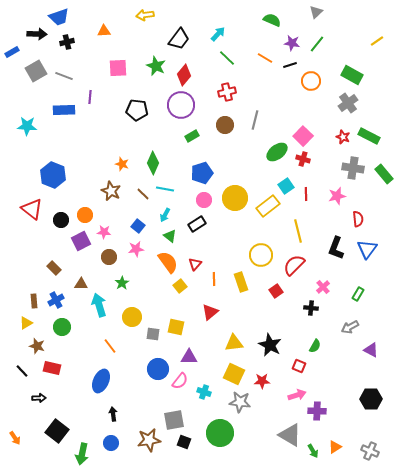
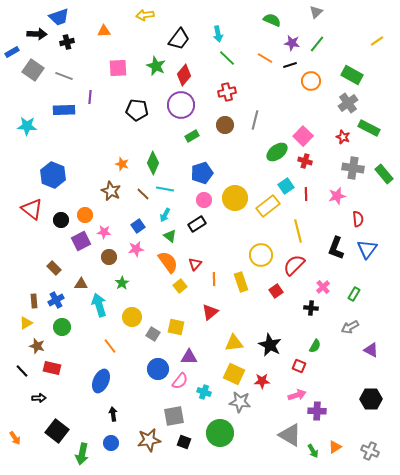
cyan arrow at (218, 34): rotated 126 degrees clockwise
gray square at (36, 71): moved 3 px left, 1 px up; rotated 25 degrees counterclockwise
green rectangle at (369, 136): moved 8 px up
red cross at (303, 159): moved 2 px right, 2 px down
blue square at (138, 226): rotated 16 degrees clockwise
green rectangle at (358, 294): moved 4 px left
gray square at (153, 334): rotated 24 degrees clockwise
gray square at (174, 420): moved 4 px up
